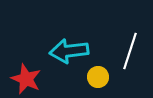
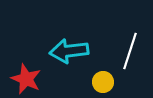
yellow circle: moved 5 px right, 5 px down
